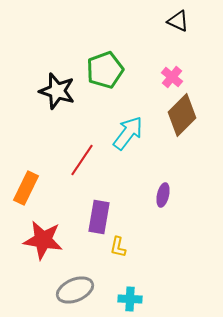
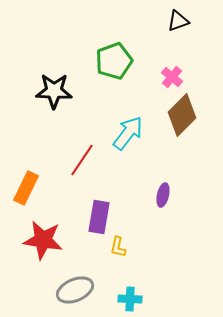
black triangle: rotated 45 degrees counterclockwise
green pentagon: moved 9 px right, 9 px up
black star: moved 3 px left; rotated 15 degrees counterclockwise
